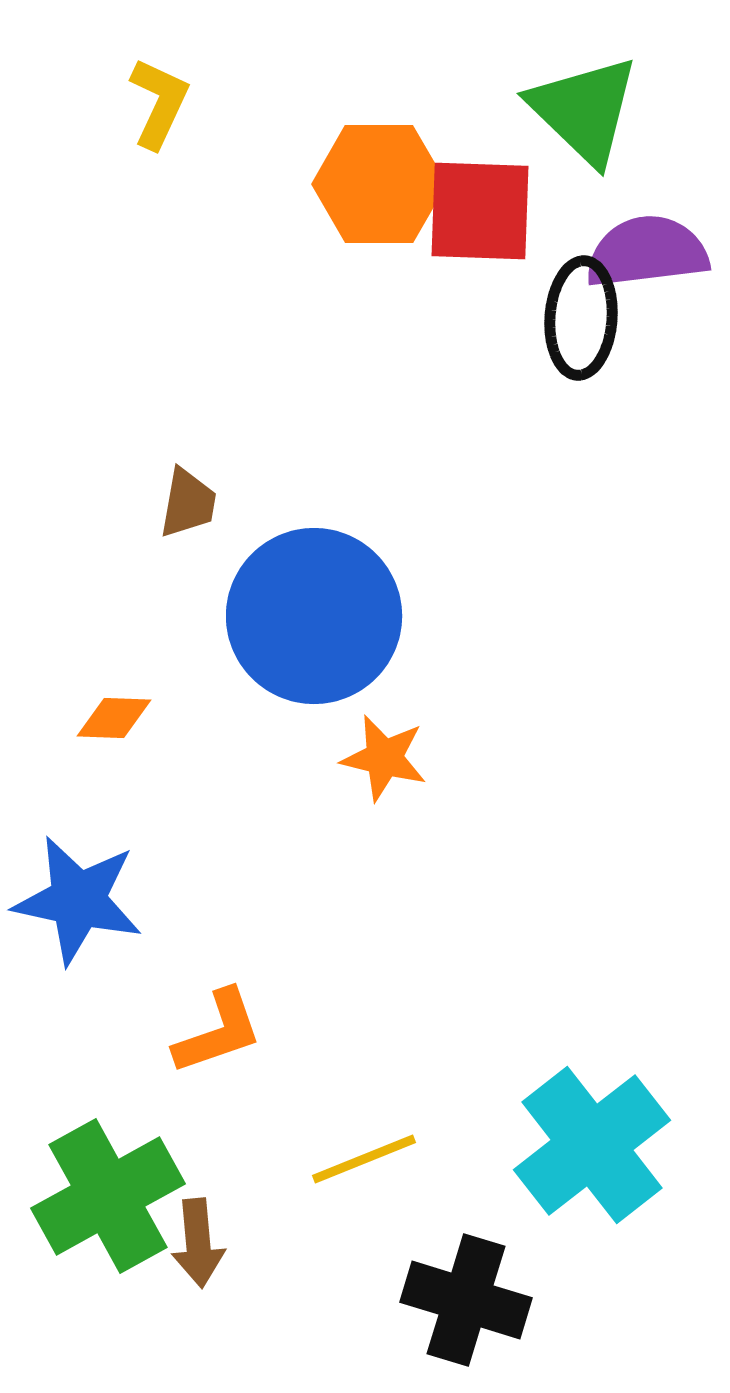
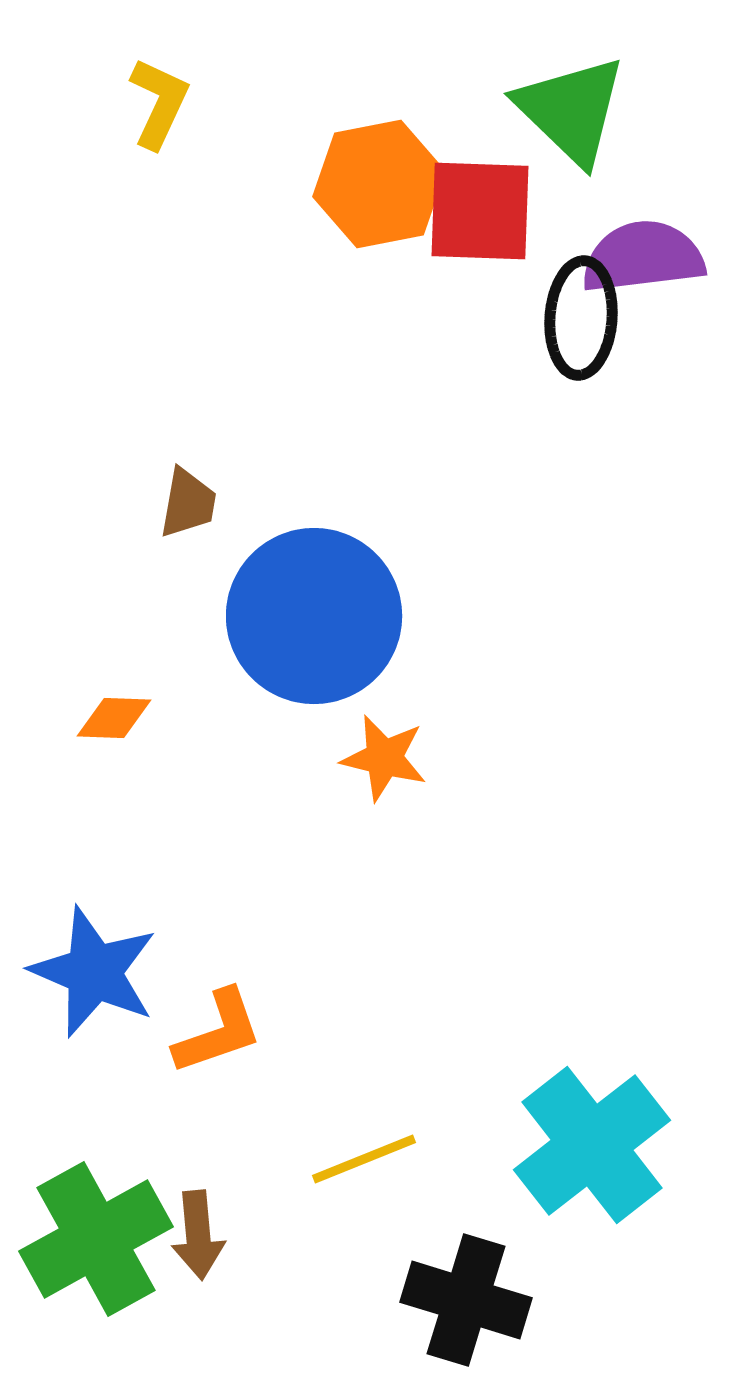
green triangle: moved 13 px left
orange hexagon: rotated 11 degrees counterclockwise
purple semicircle: moved 4 px left, 5 px down
blue star: moved 16 px right, 72 px down; rotated 11 degrees clockwise
green cross: moved 12 px left, 43 px down
brown arrow: moved 8 px up
